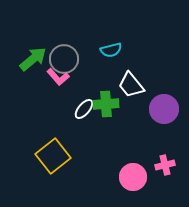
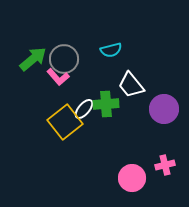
yellow square: moved 12 px right, 34 px up
pink circle: moved 1 px left, 1 px down
